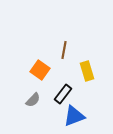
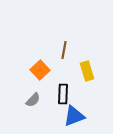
orange square: rotated 12 degrees clockwise
black rectangle: rotated 36 degrees counterclockwise
